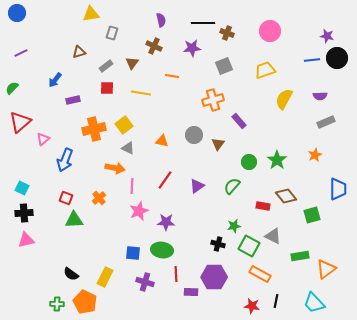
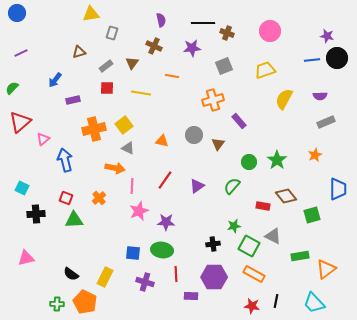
blue arrow at (65, 160): rotated 145 degrees clockwise
black cross at (24, 213): moved 12 px right, 1 px down
pink triangle at (26, 240): moved 18 px down
black cross at (218, 244): moved 5 px left; rotated 24 degrees counterclockwise
orange rectangle at (260, 274): moved 6 px left
purple rectangle at (191, 292): moved 4 px down
